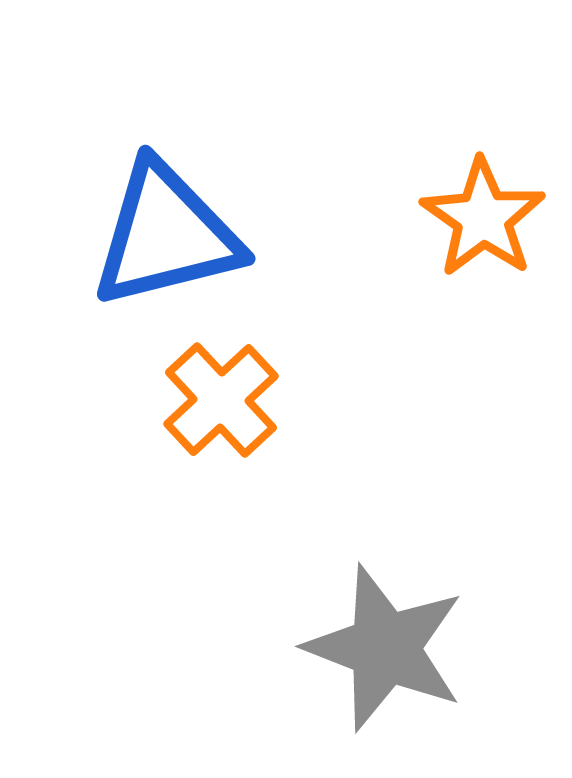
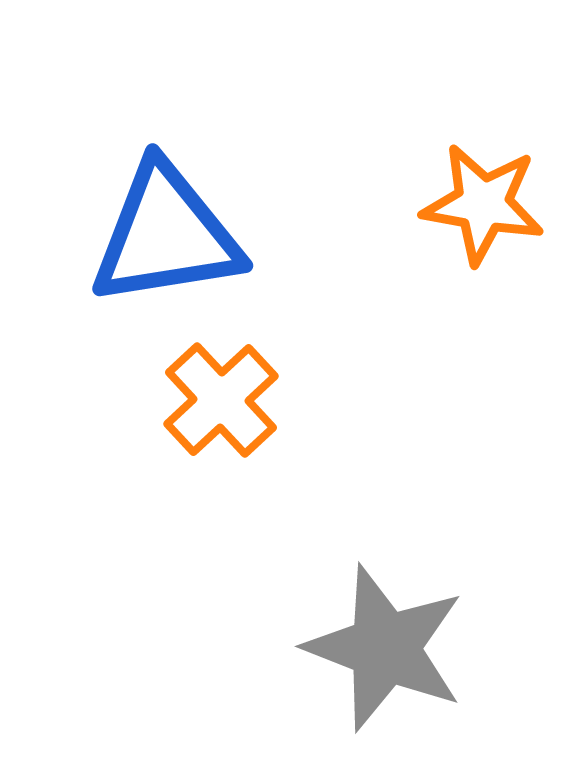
orange star: moved 14 px up; rotated 25 degrees counterclockwise
blue triangle: rotated 5 degrees clockwise
